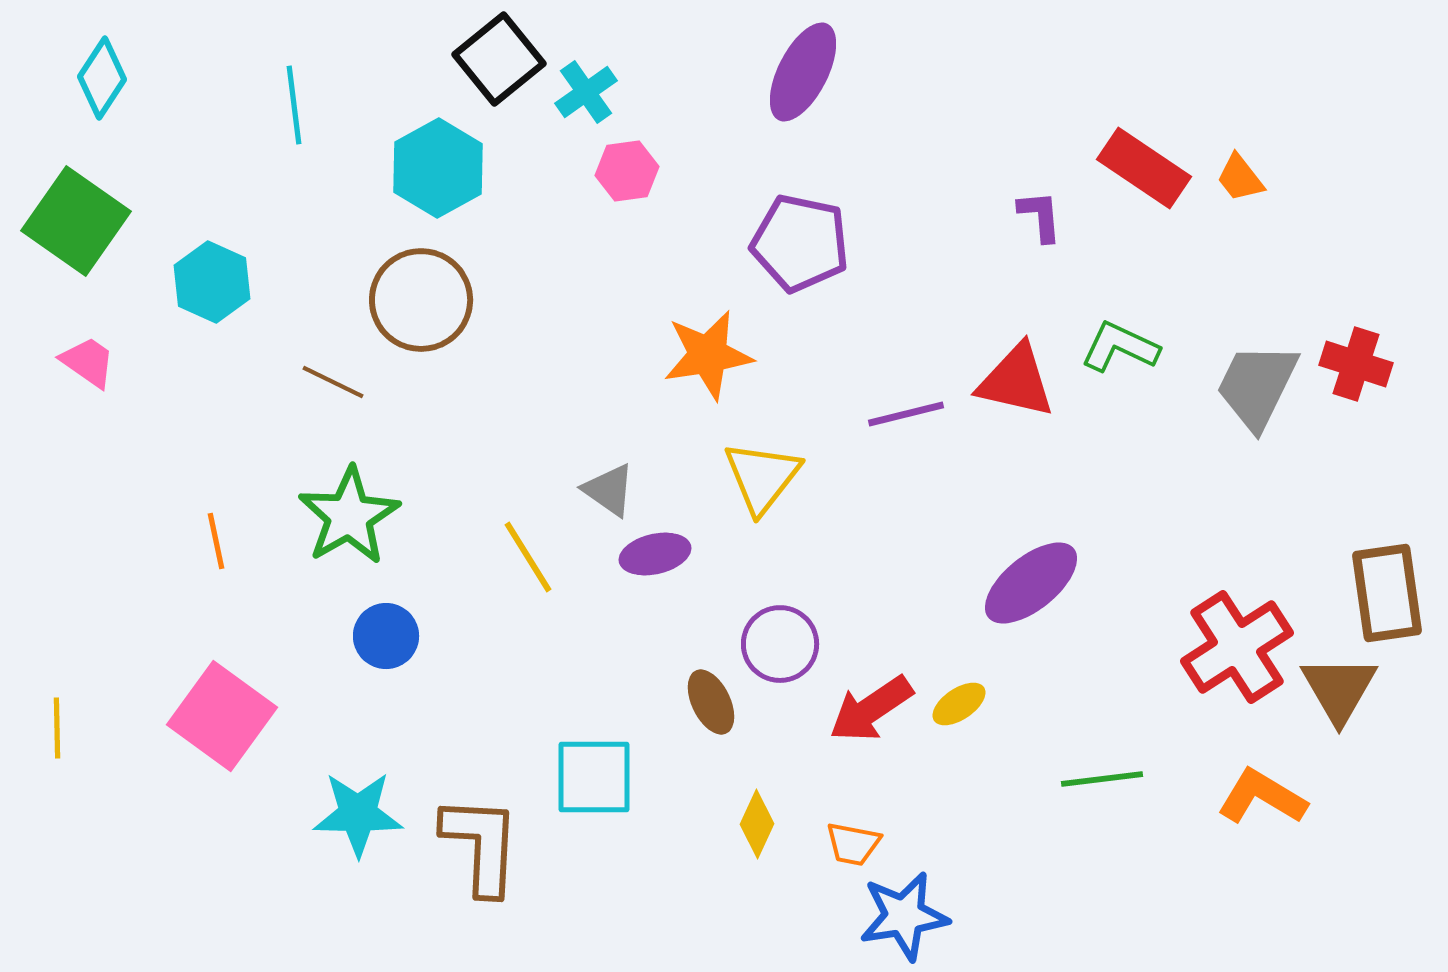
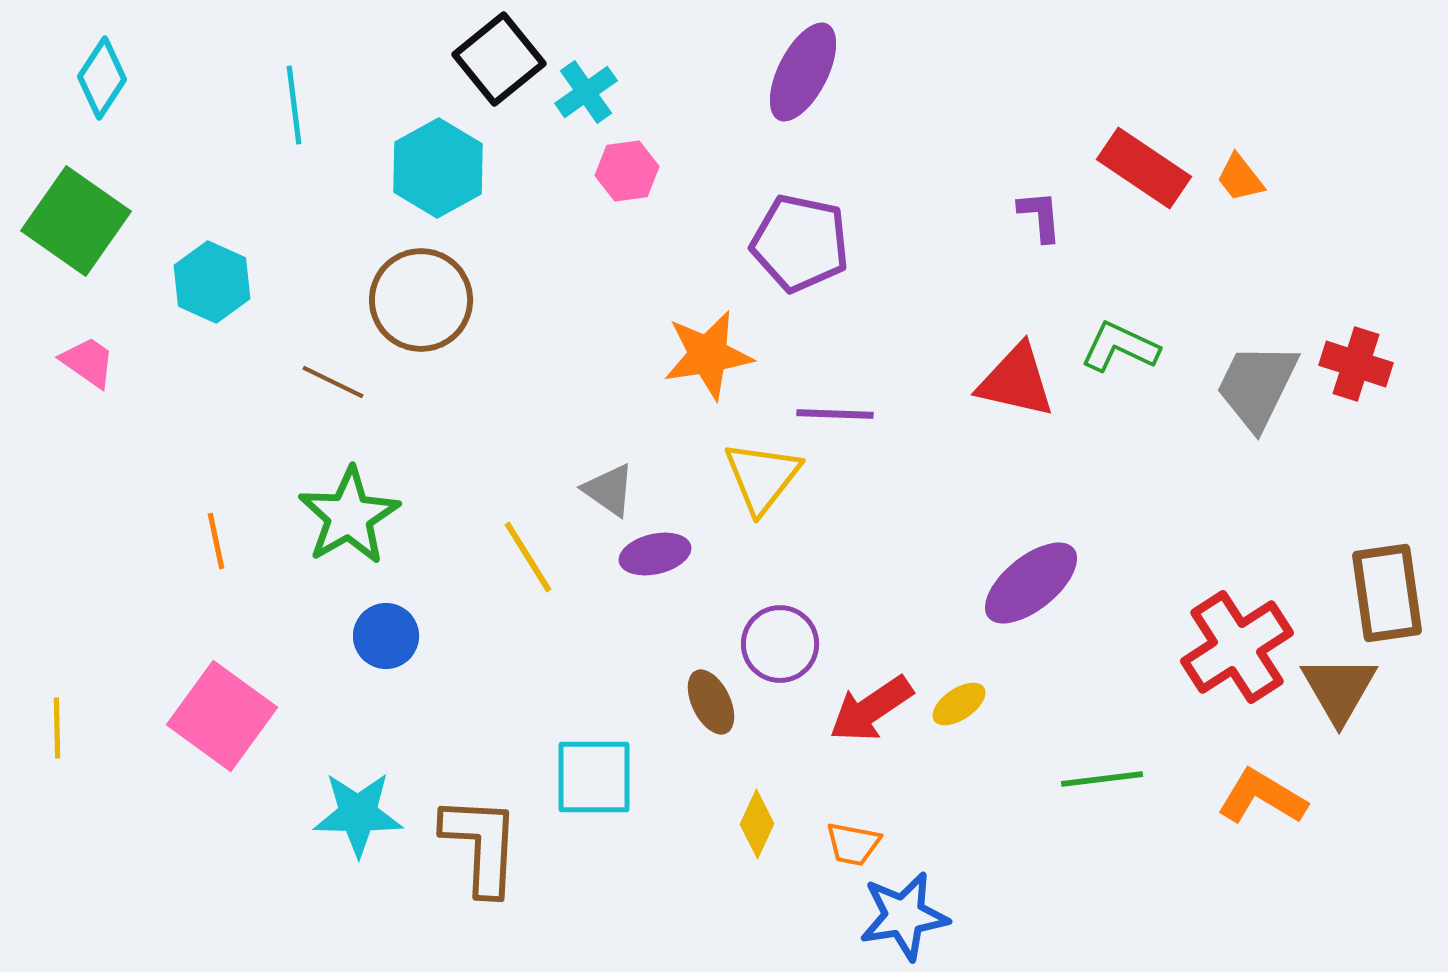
purple line at (906, 414): moved 71 px left; rotated 16 degrees clockwise
